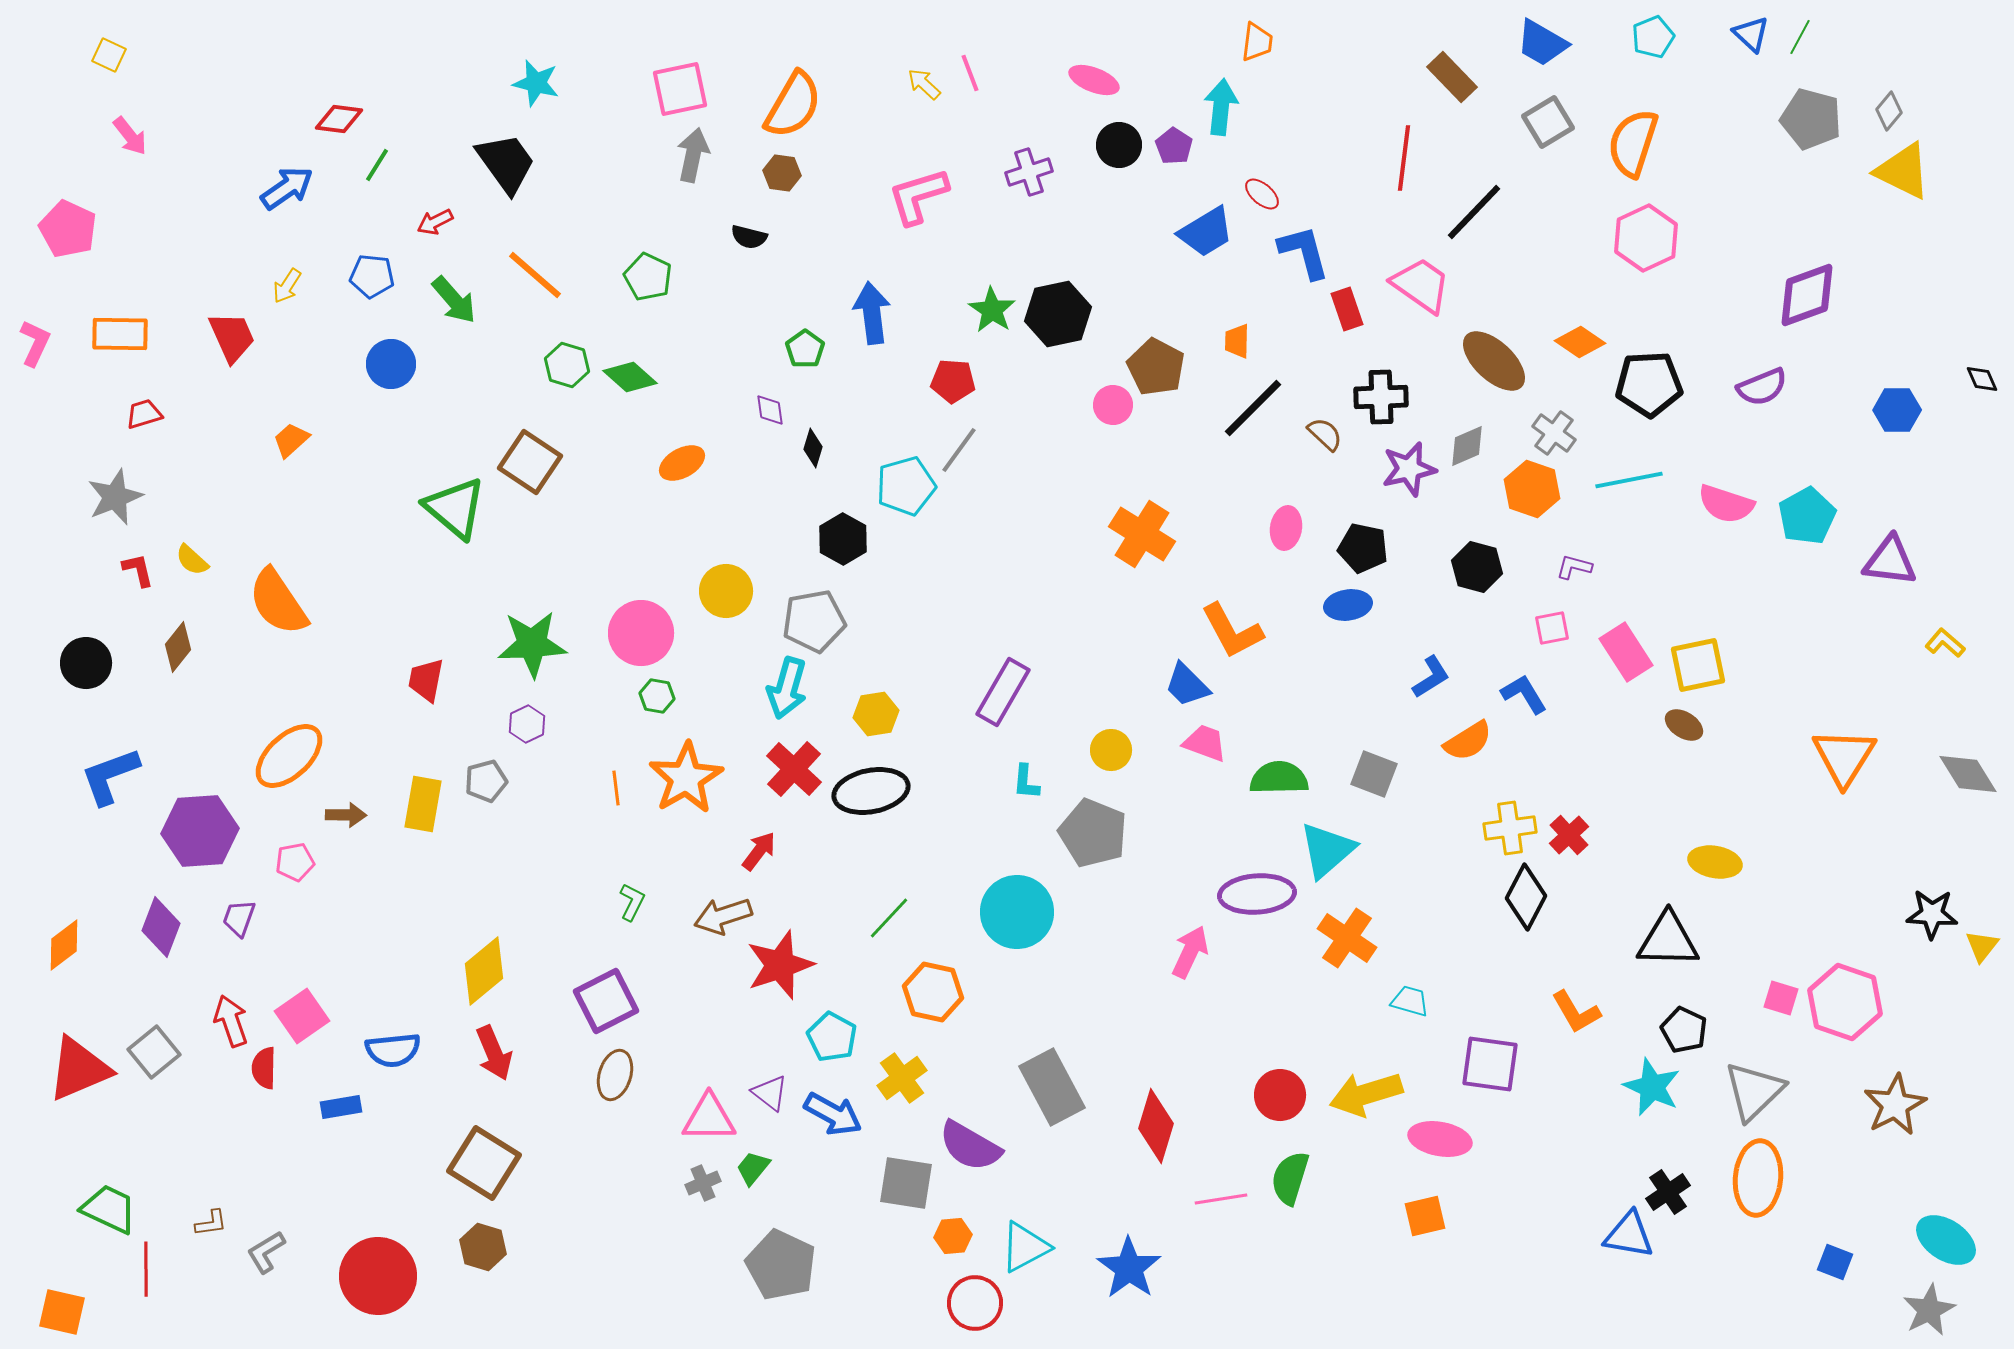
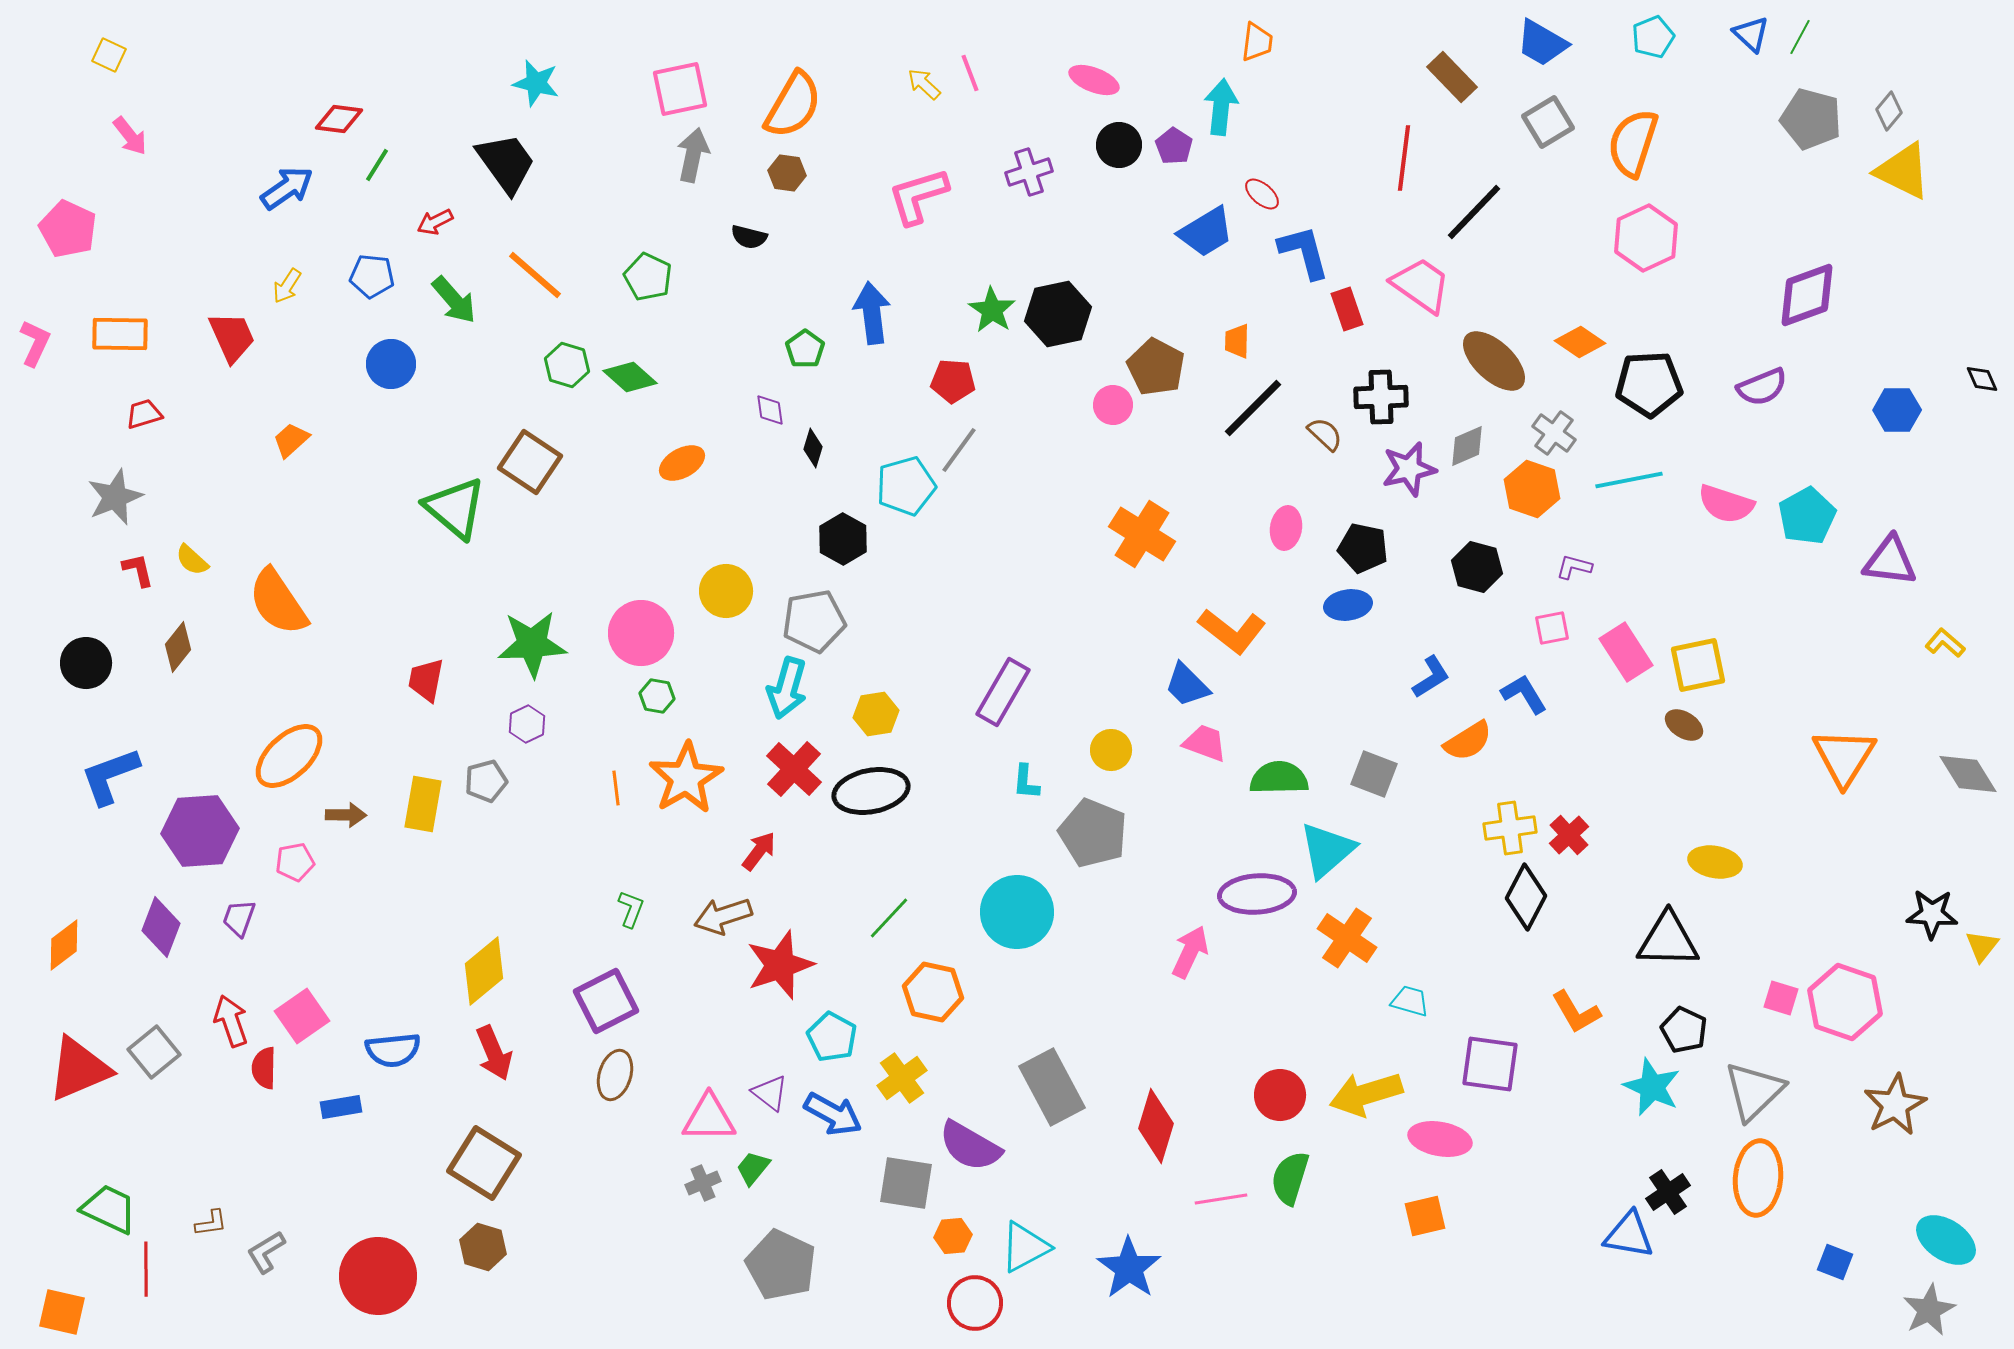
brown hexagon at (782, 173): moved 5 px right
orange L-shape at (1232, 631): rotated 24 degrees counterclockwise
green L-shape at (632, 902): moved 1 px left, 7 px down; rotated 6 degrees counterclockwise
